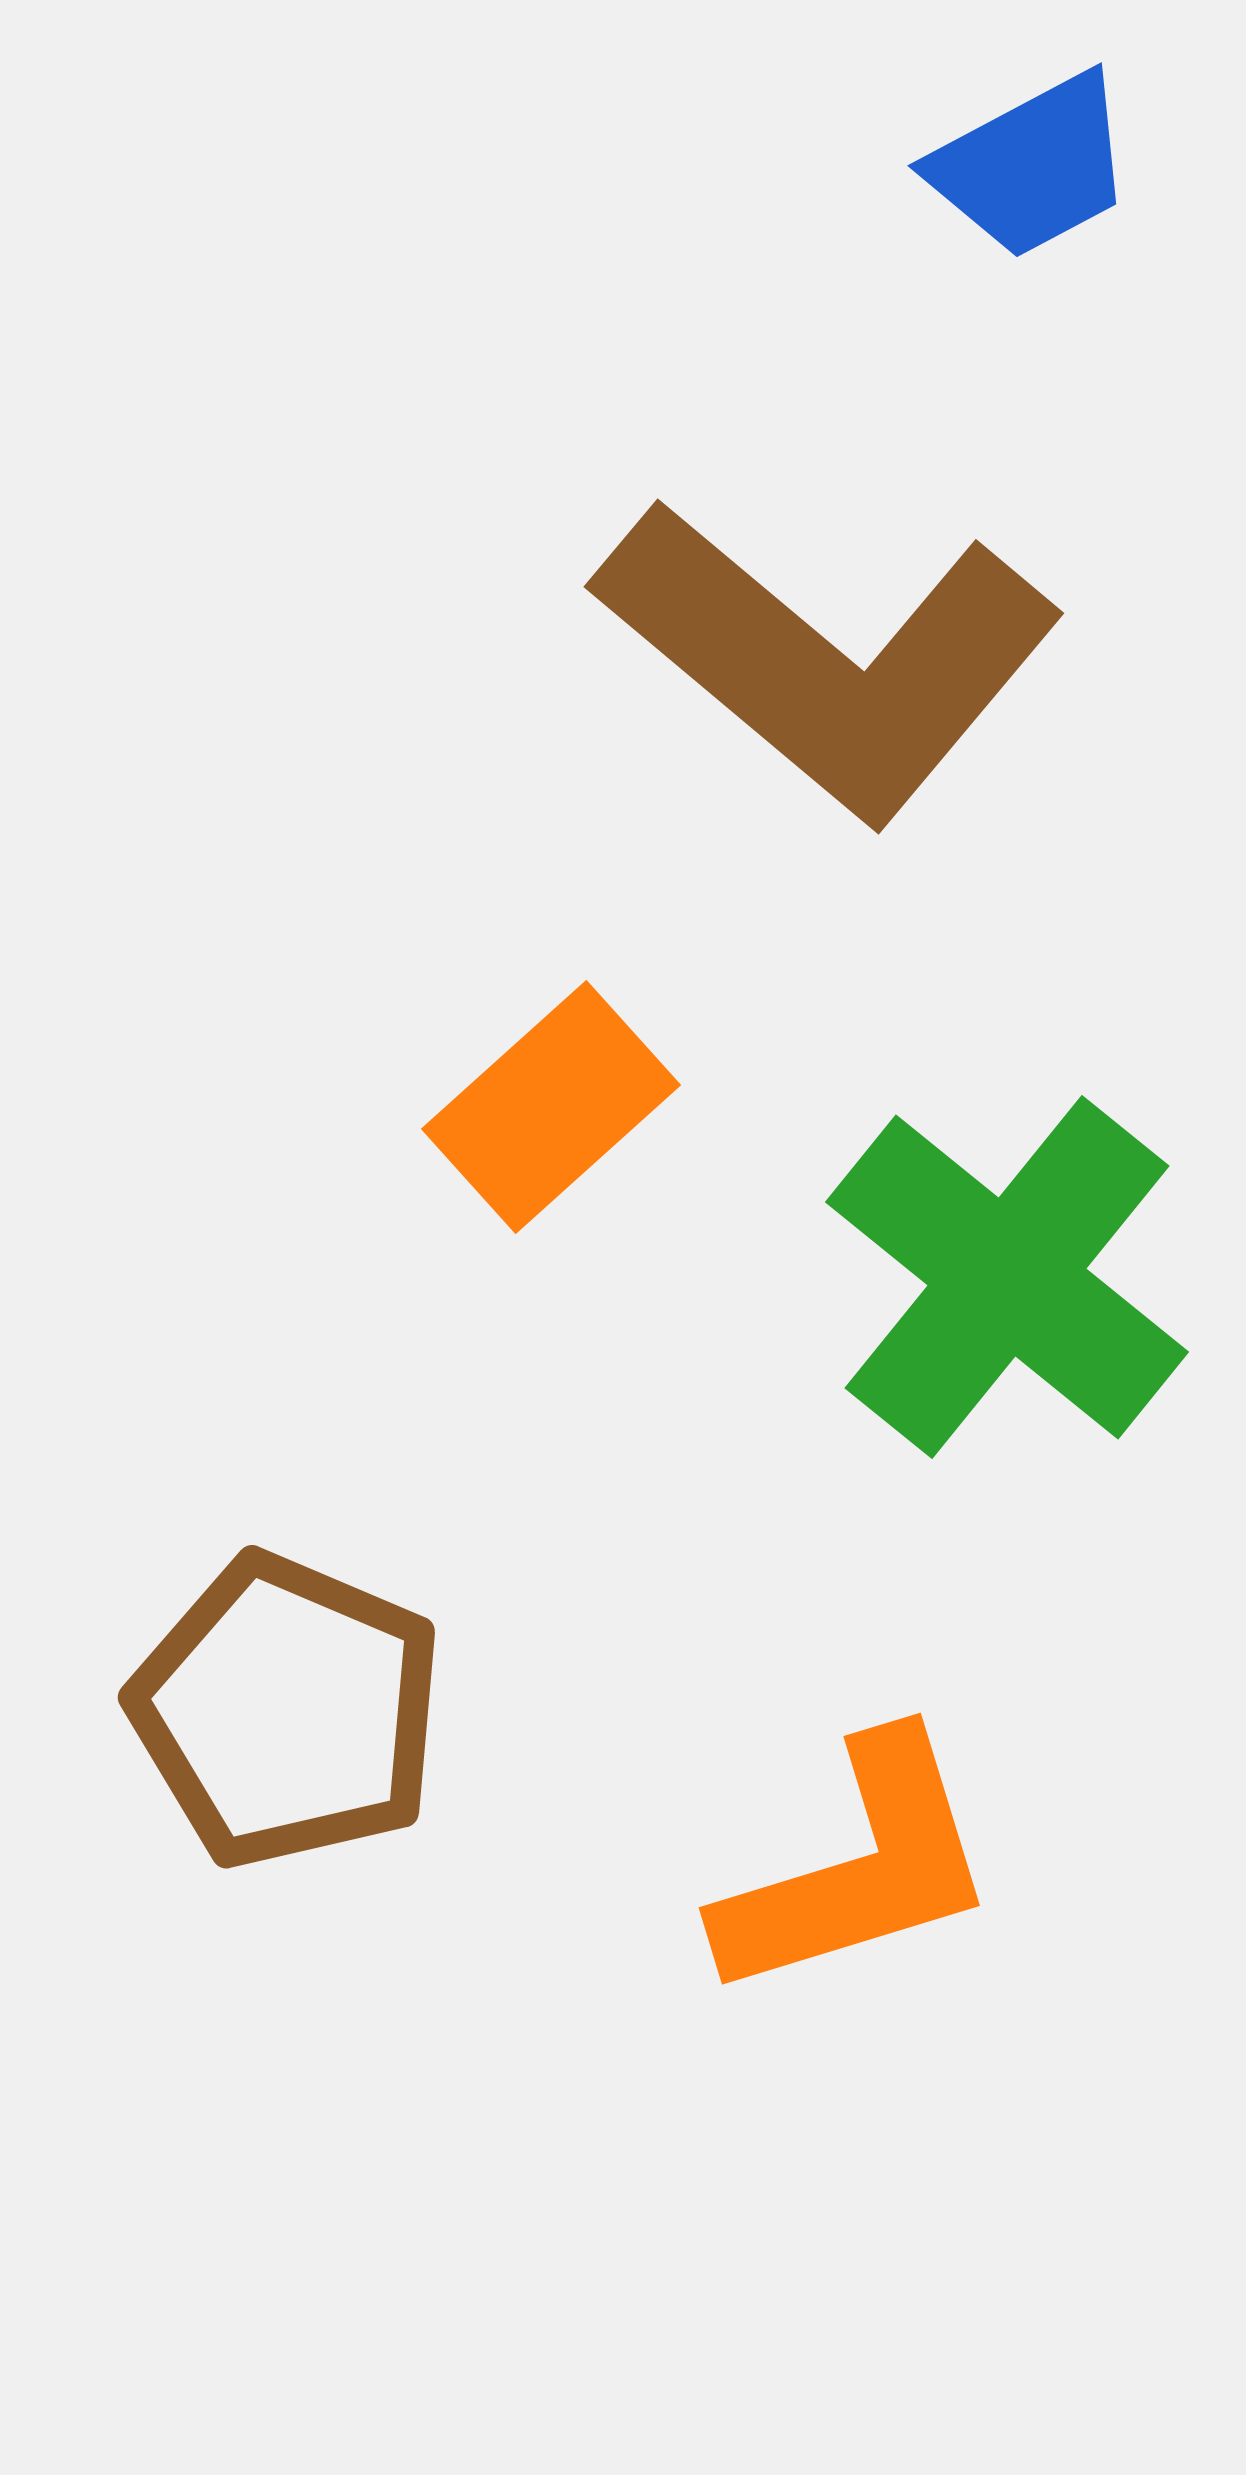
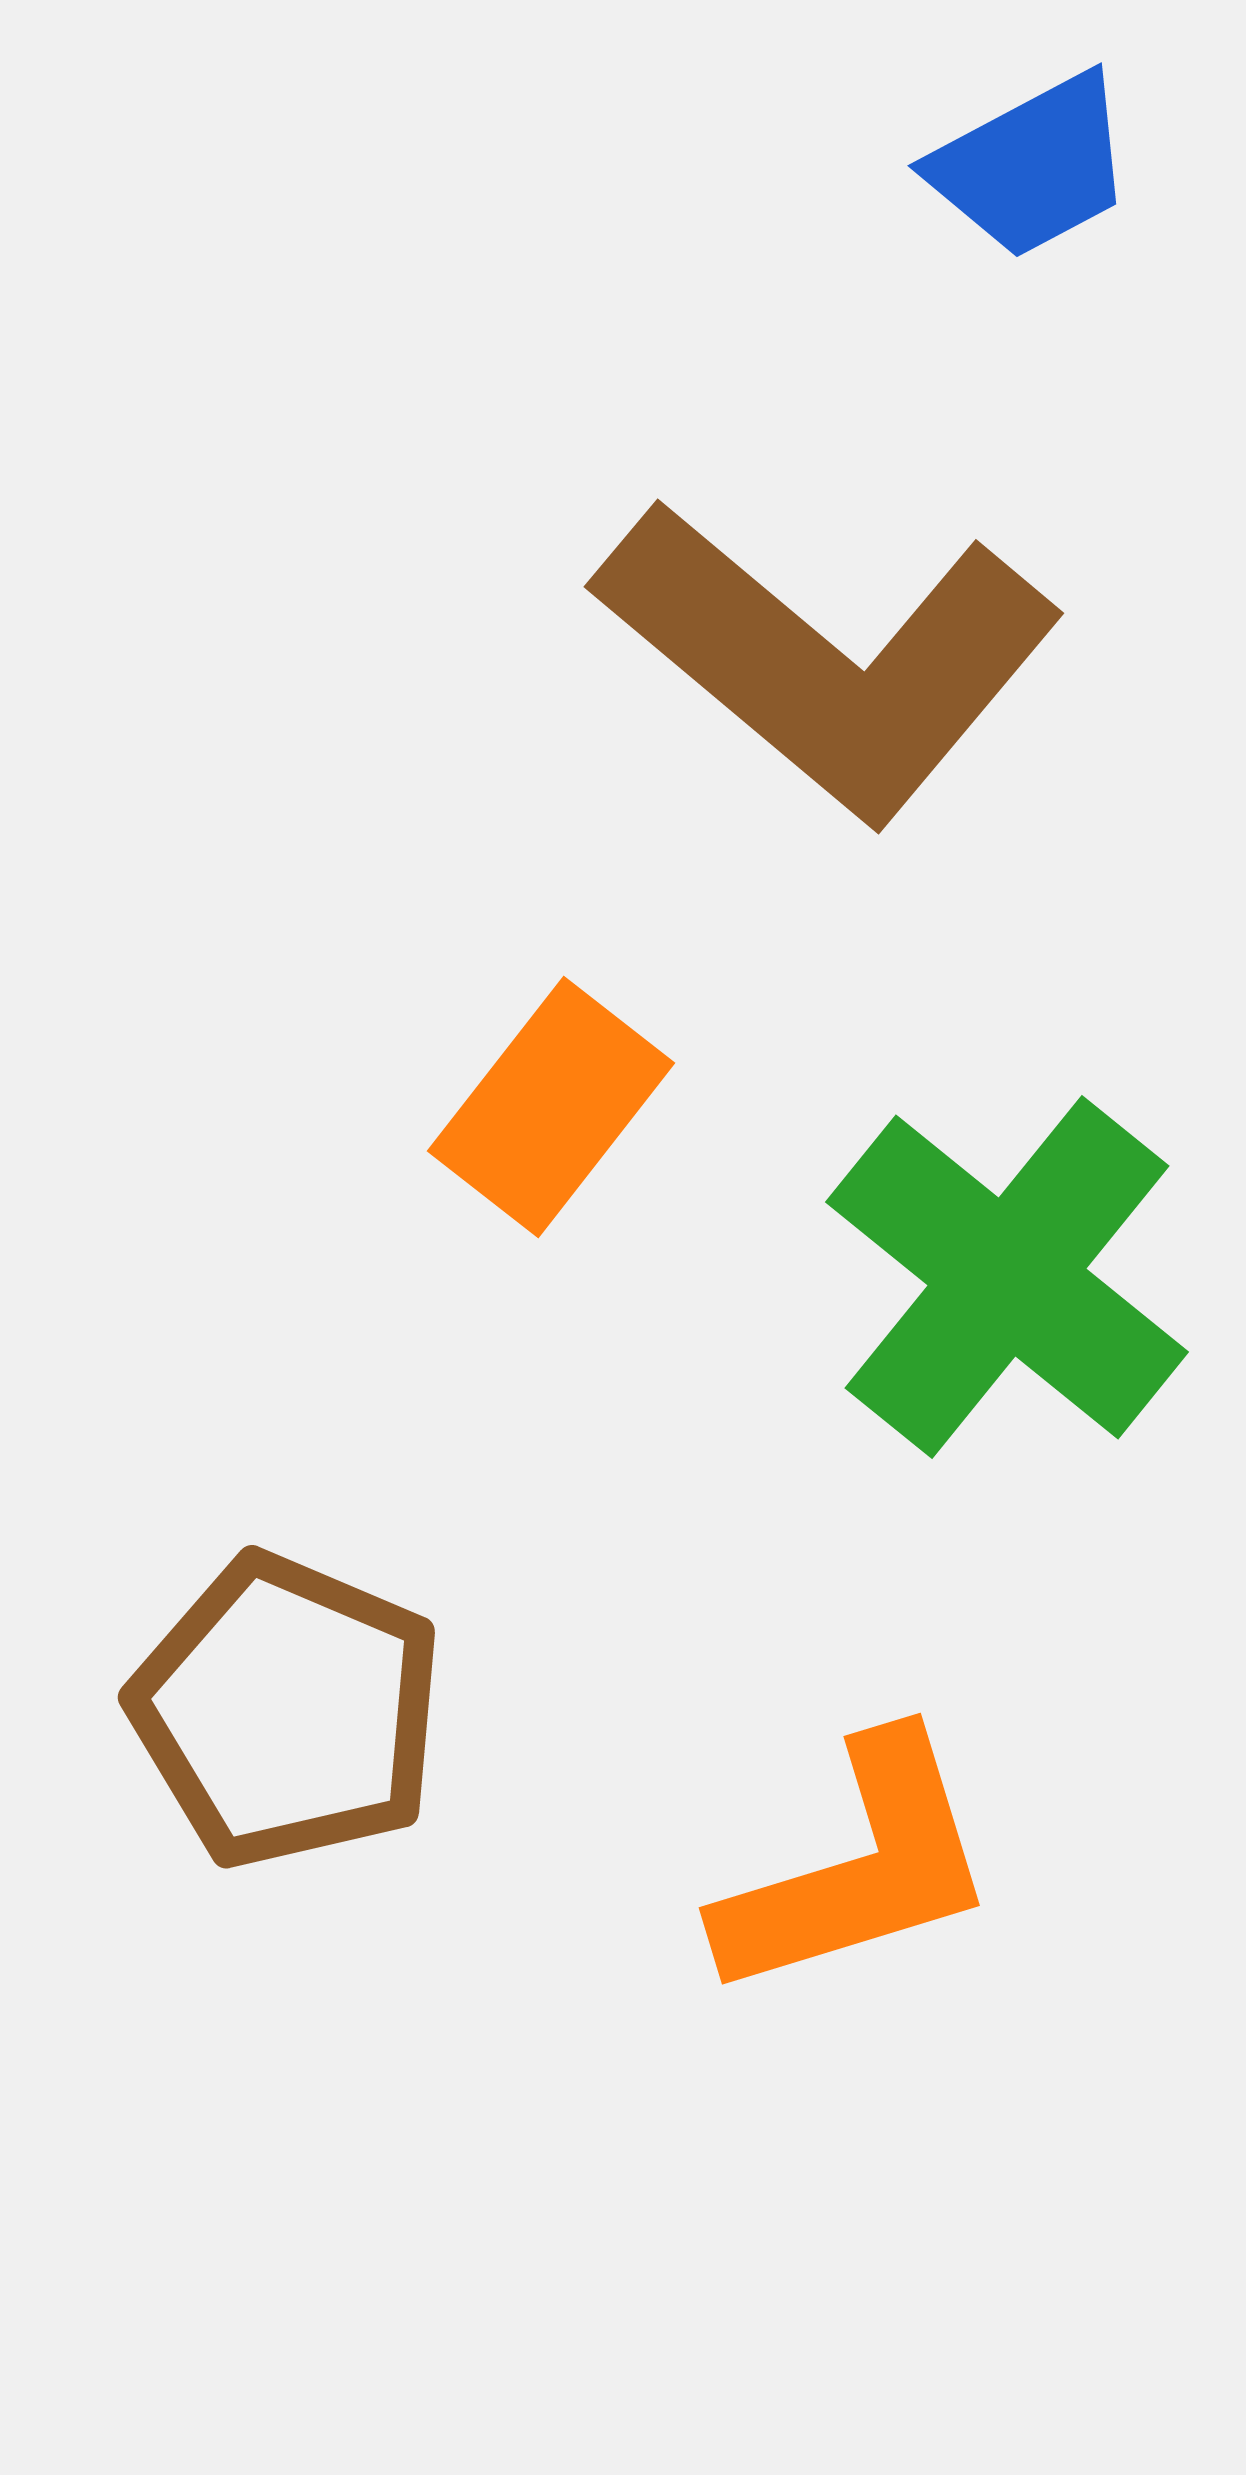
orange rectangle: rotated 10 degrees counterclockwise
